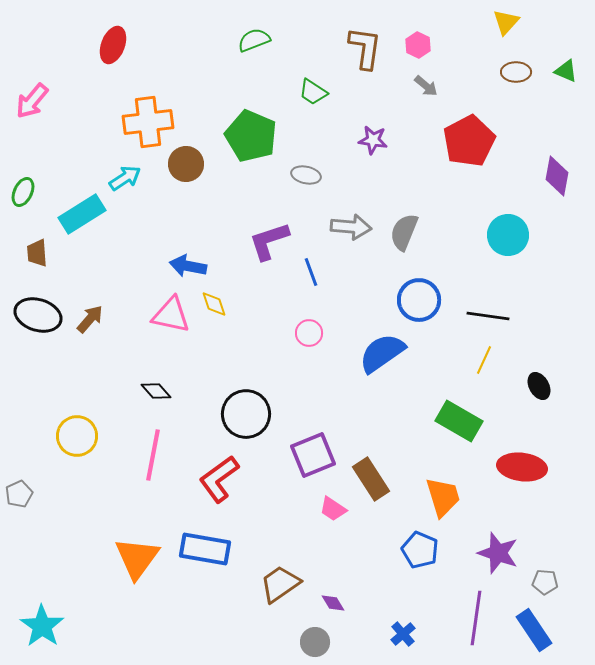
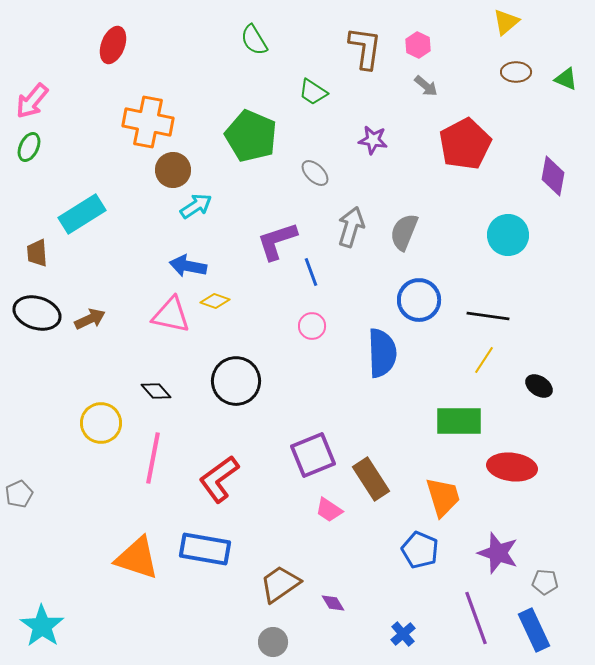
yellow triangle at (506, 22): rotated 8 degrees clockwise
green semicircle at (254, 40): rotated 100 degrees counterclockwise
green triangle at (566, 71): moved 8 px down
orange cross at (148, 122): rotated 18 degrees clockwise
red pentagon at (469, 141): moved 4 px left, 3 px down
brown circle at (186, 164): moved 13 px left, 6 px down
gray ellipse at (306, 175): moved 9 px right, 2 px up; rotated 32 degrees clockwise
purple diamond at (557, 176): moved 4 px left
cyan arrow at (125, 178): moved 71 px right, 28 px down
green ellipse at (23, 192): moved 6 px right, 45 px up
gray arrow at (351, 227): rotated 78 degrees counterclockwise
purple L-shape at (269, 241): moved 8 px right
yellow diamond at (214, 304): moved 1 px right, 3 px up; rotated 52 degrees counterclockwise
black ellipse at (38, 315): moved 1 px left, 2 px up
brown arrow at (90, 319): rotated 24 degrees clockwise
pink circle at (309, 333): moved 3 px right, 7 px up
blue semicircle at (382, 353): rotated 123 degrees clockwise
yellow line at (484, 360): rotated 8 degrees clockwise
black ellipse at (539, 386): rotated 28 degrees counterclockwise
black circle at (246, 414): moved 10 px left, 33 px up
green rectangle at (459, 421): rotated 30 degrees counterclockwise
yellow circle at (77, 436): moved 24 px right, 13 px up
pink line at (153, 455): moved 3 px down
red ellipse at (522, 467): moved 10 px left
pink trapezoid at (333, 509): moved 4 px left, 1 px down
orange triangle at (137, 558): rotated 48 degrees counterclockwise
purple line at (476, 618): rotated 28 degrees counterclockwise
blue rectangle at (534, 630): rotated 9 degrees clockwise
gray circle at (315, 642): moved 42 px left
